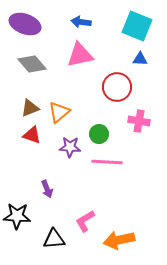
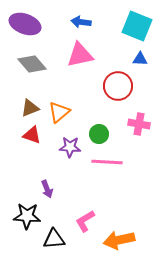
red circle: moved 1 px right, 1 px up
pink cross: moved 3 px down
black star: moved 10 px right
